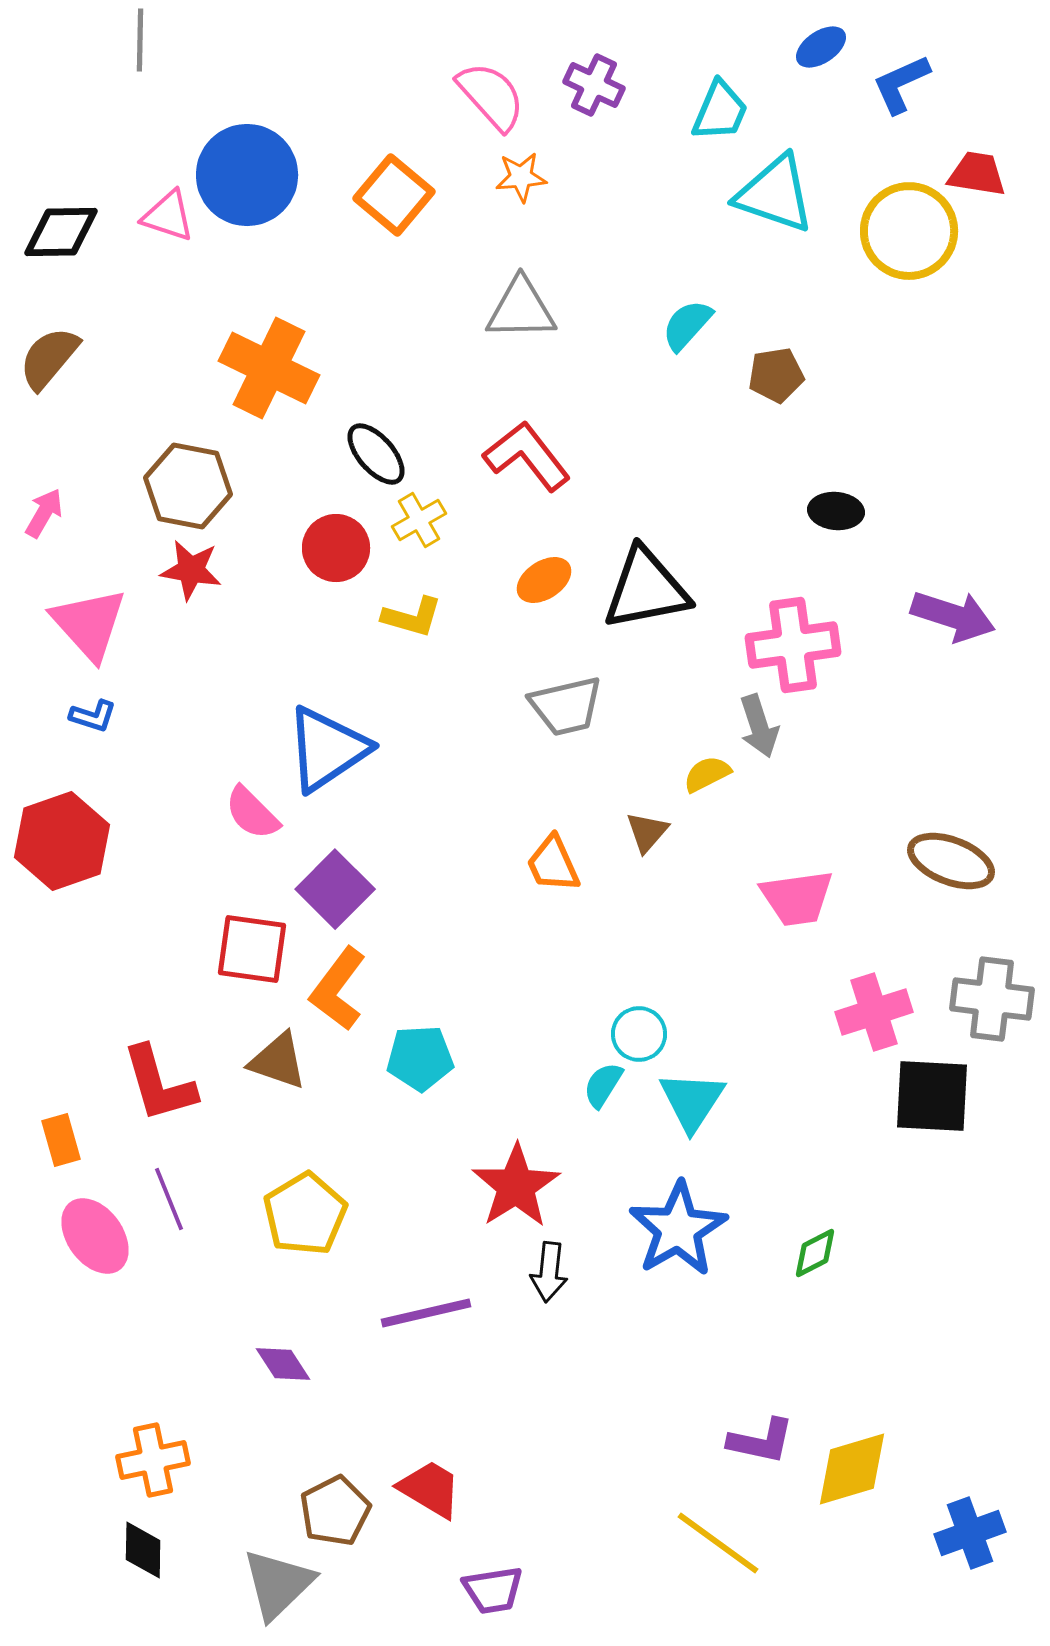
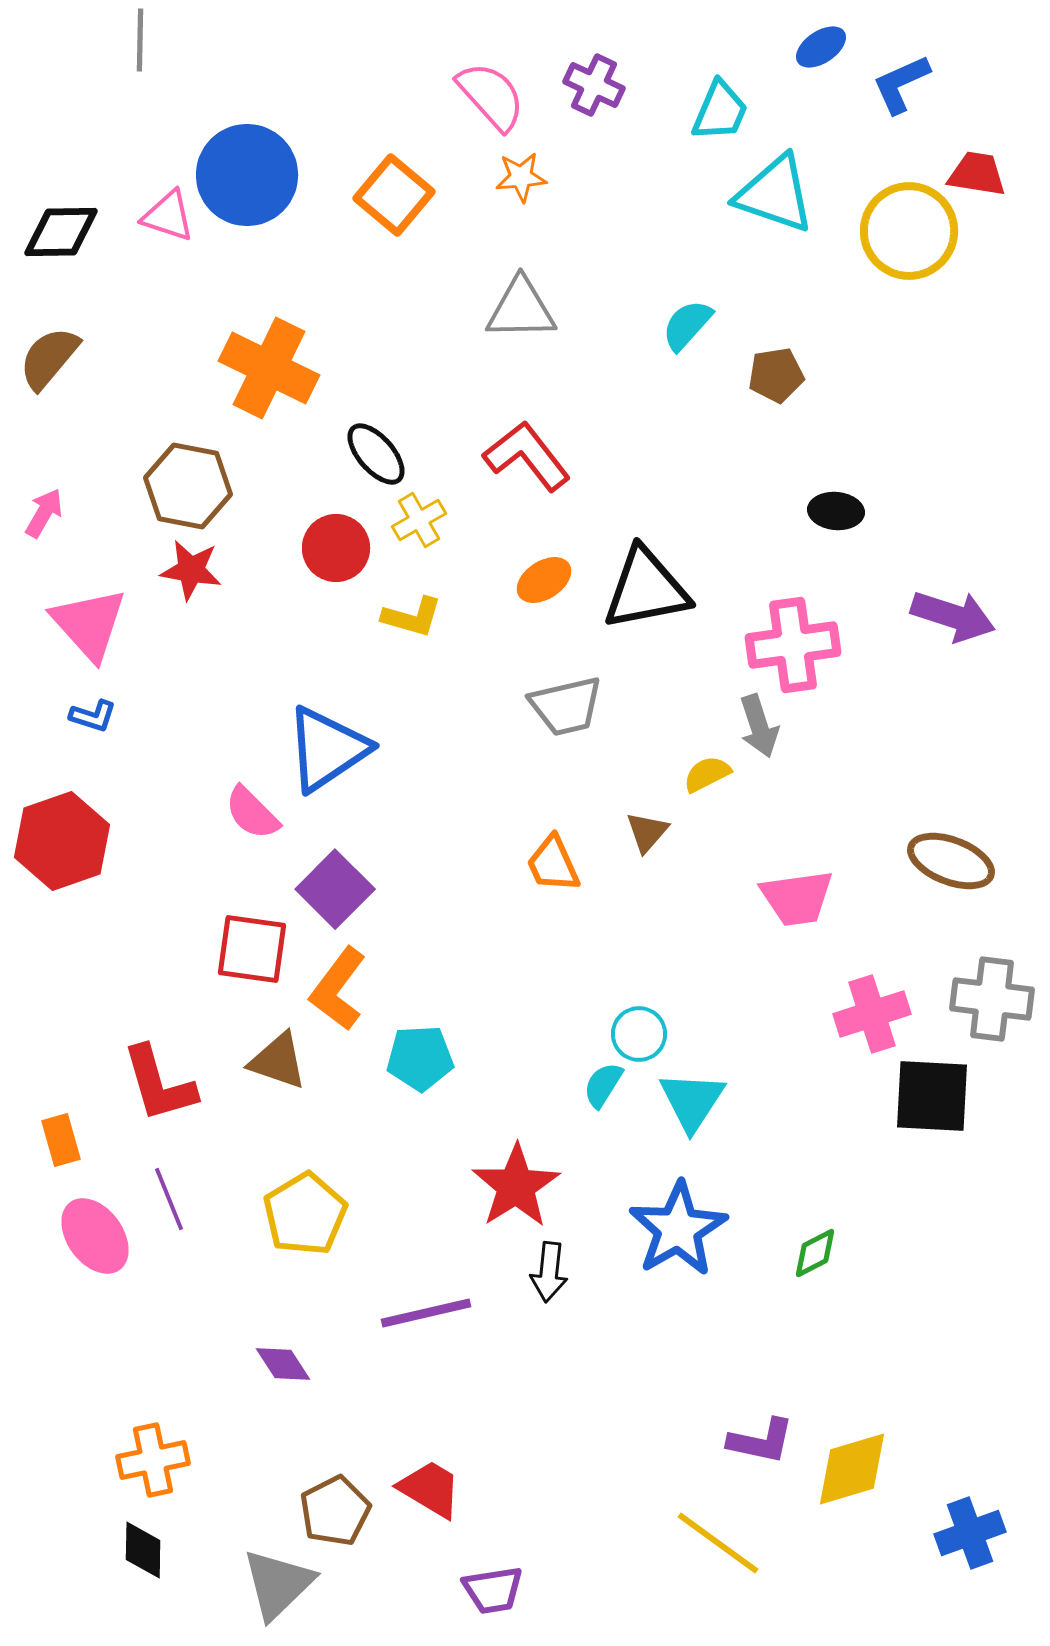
pink cross at (874, 1012): moved 2 px left, 2 px down
